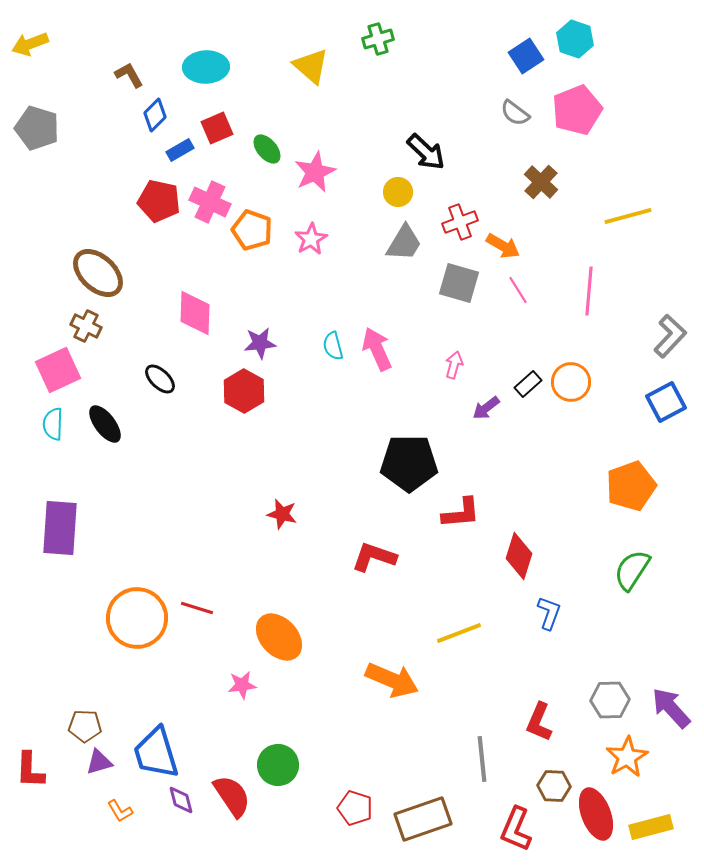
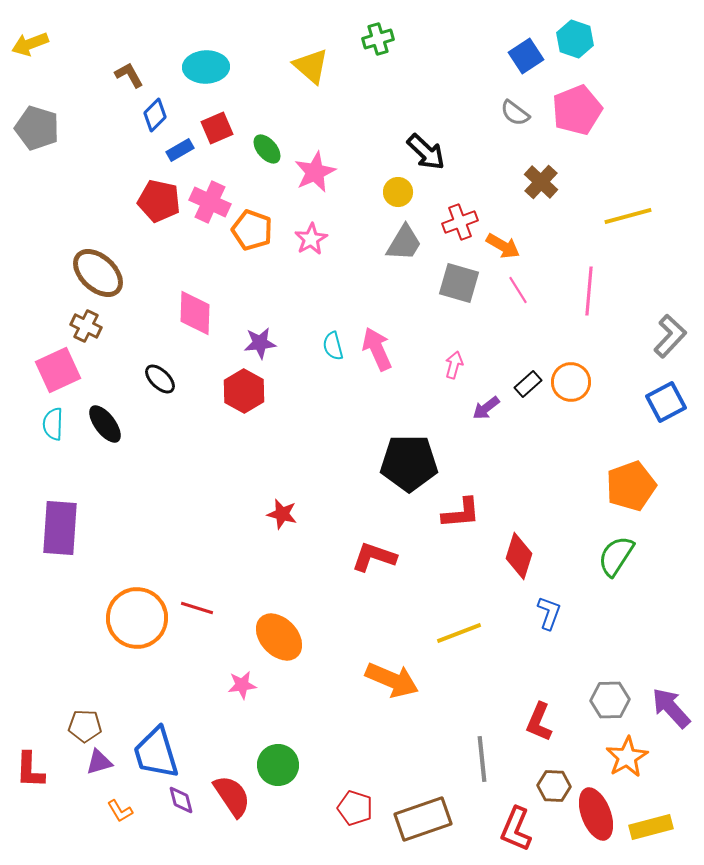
green semicircle at (632, 570): moved 16 px left, 14 px up
